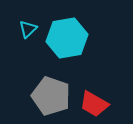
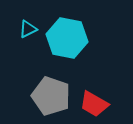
cyan triangle: rotated 18 degrees clockwise
cyan hexagon: rotated 21 degrees clockwise
